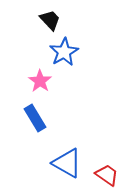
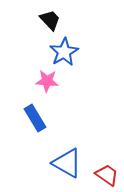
pink star: moved 7 px right; rotated 30 degrees counterclockwise
